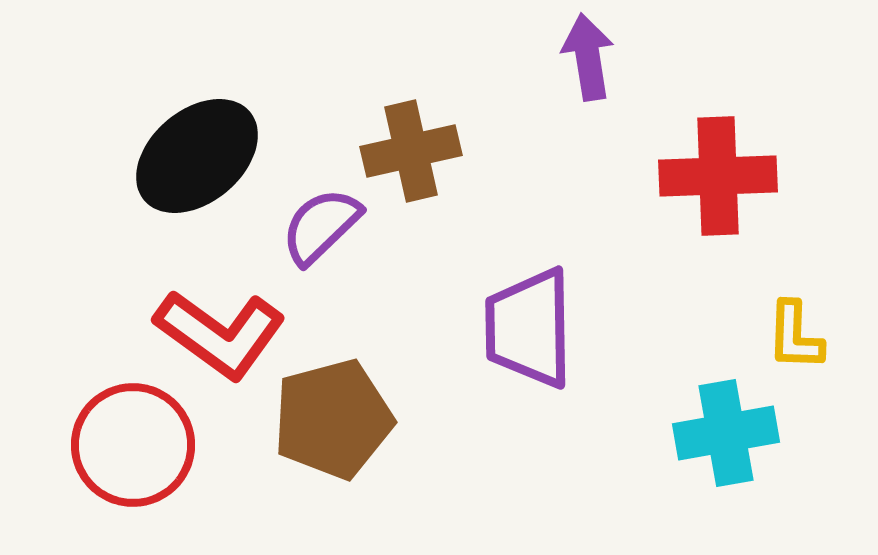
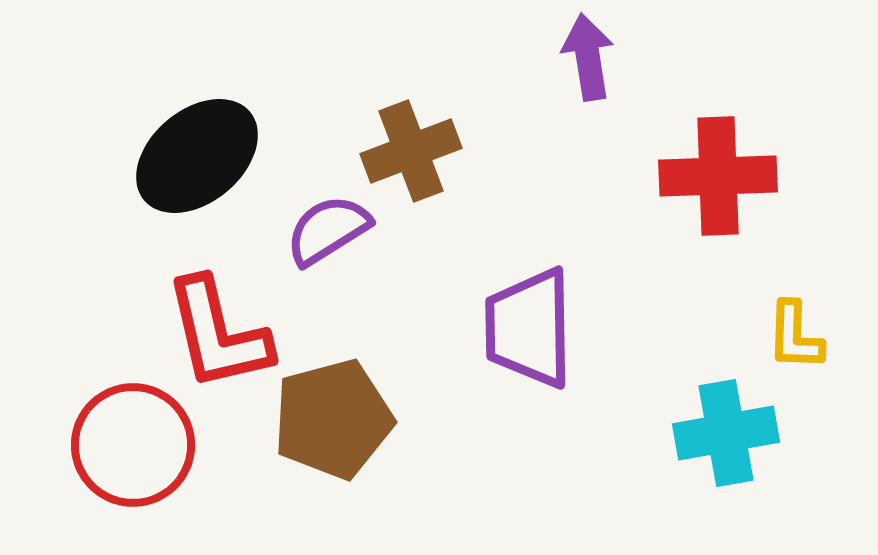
brown cross: rotated 8 degrees counterclockwise
purple semicircle: moved 7 px right, 4 px down; rotated 12 degrees clockwise
red L-shape: moved 2 px left; rotated 41 degrees clockwise
